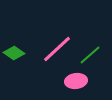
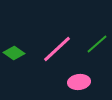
green line: moved 7 px right, 11 px up
pink ellipse: moved 3 px right, 1 px down
